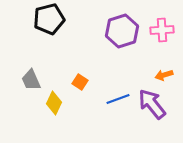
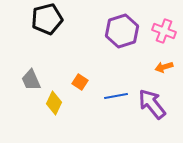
black pentagon: moved 2 px left
pink cross: moved 2 px right, 1 px down; rotated 25 degrees clockwise
orange arrow: moved 8 px up
blue line: moved 2 px left, 3 px up; rotated 10 degrees clockwise
